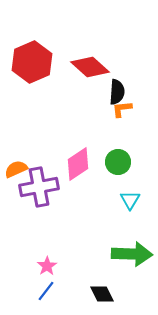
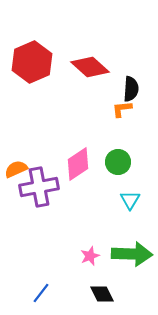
black semicircle: moved 14 px right, 3 px up
pink star: moved 43 px right, 10 px up; rotated 12 degrees clockwise
blue line: moved 5 px left, 2 px down
